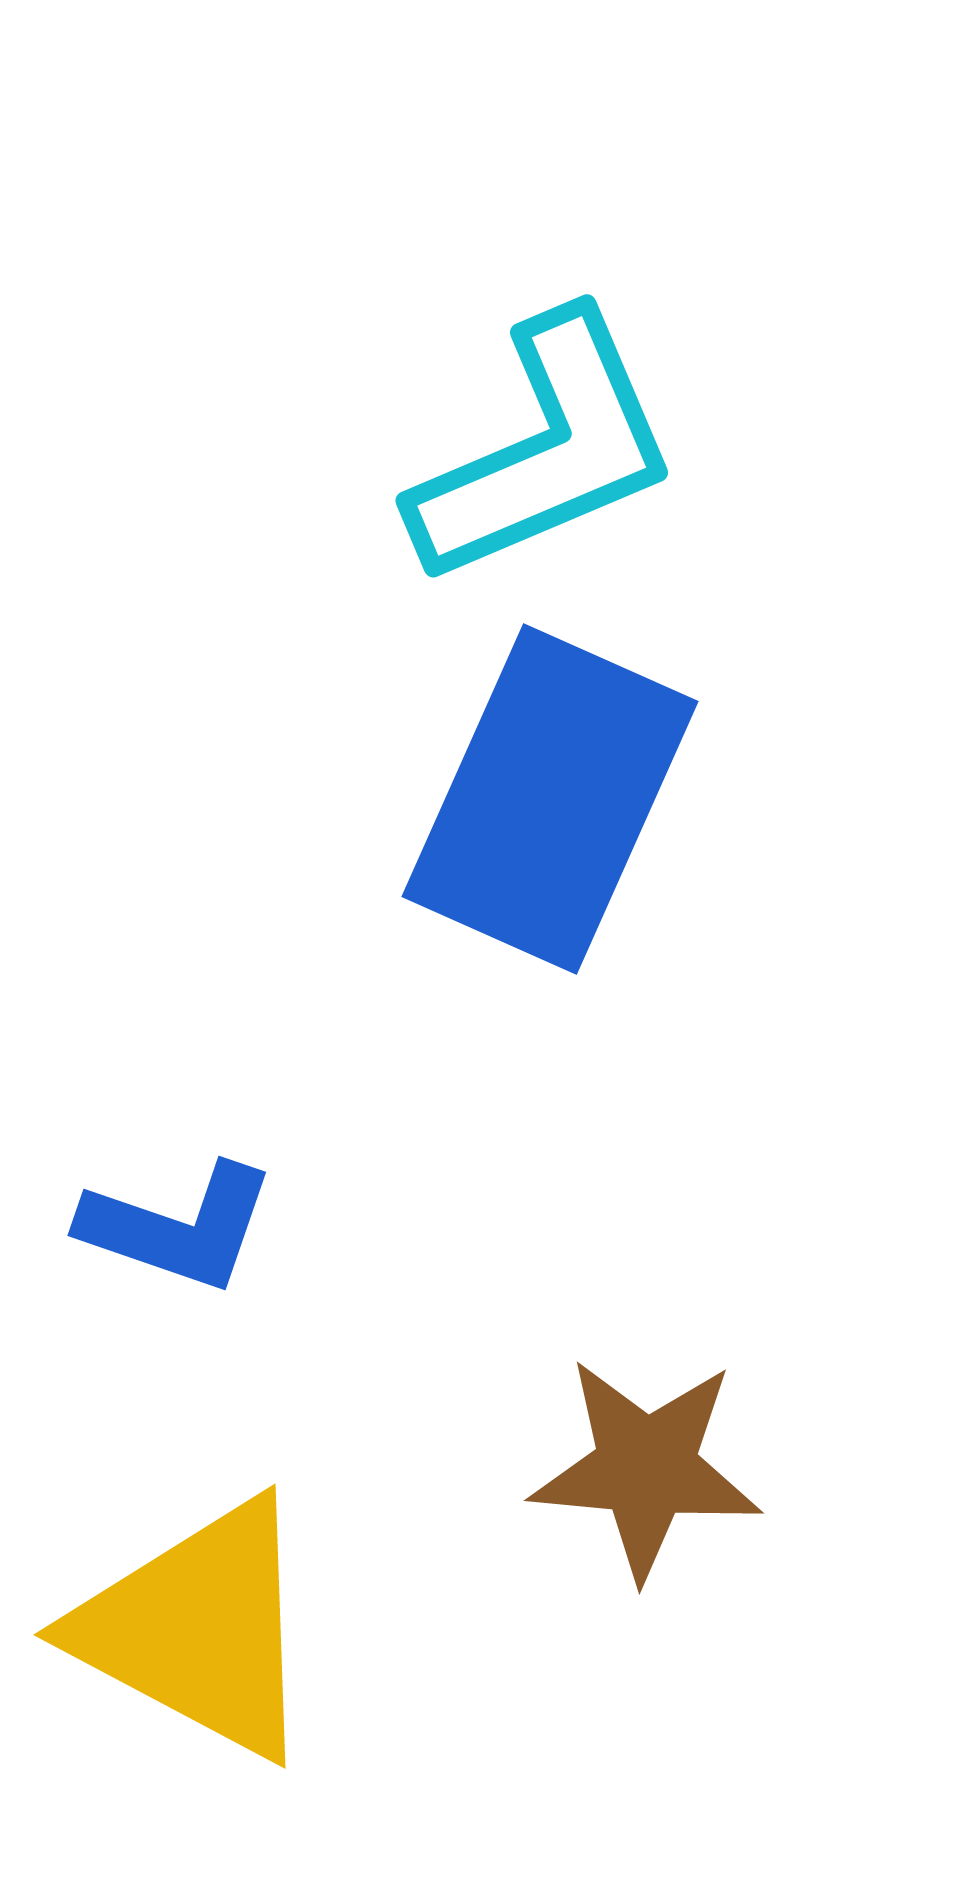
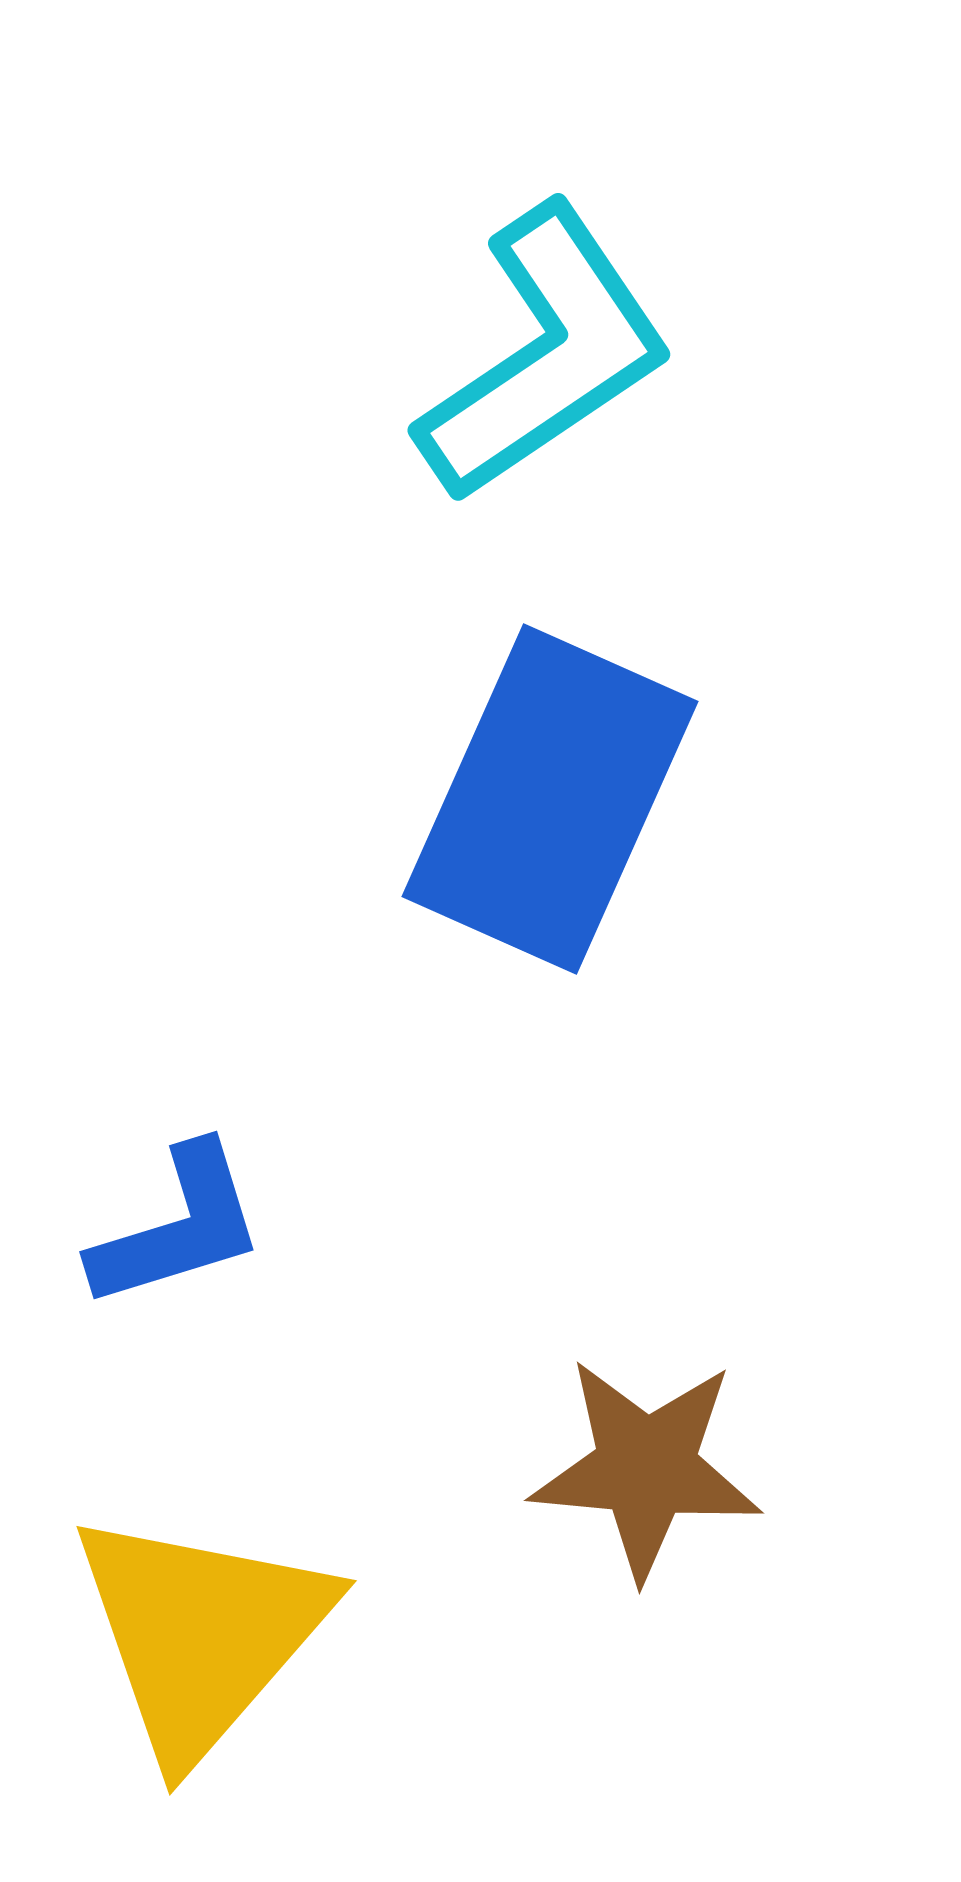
cyan L-shape: moved 96 px up; rotated 11 degrees counterclockwise
blue L-shape: rotated 36 degrees counterclockwise
yellow triangle: moved 3 px right, 5 px down; rotated 43 degrees clockwise
